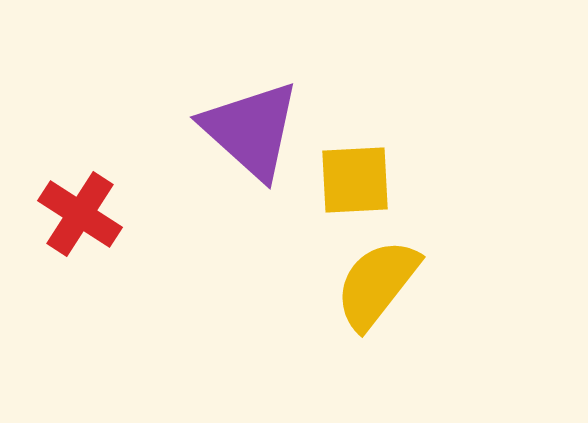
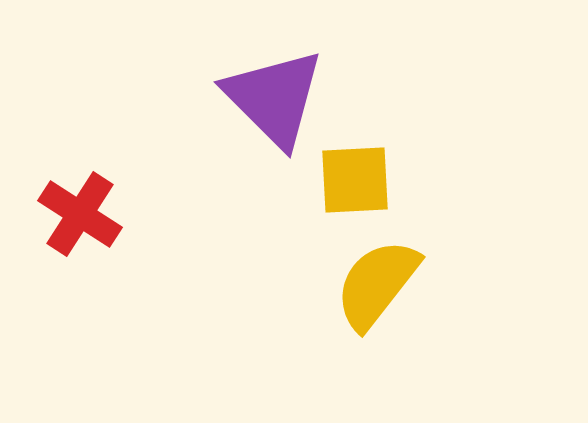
purple triangle: moved 23 px right, 32 px up; rotated 3 degrees clockwise
